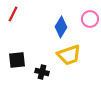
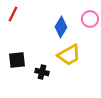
yellow trapezoid: rotated 10 degrees counterclockwise
